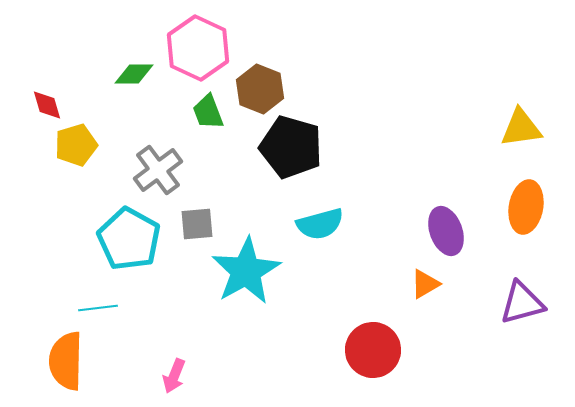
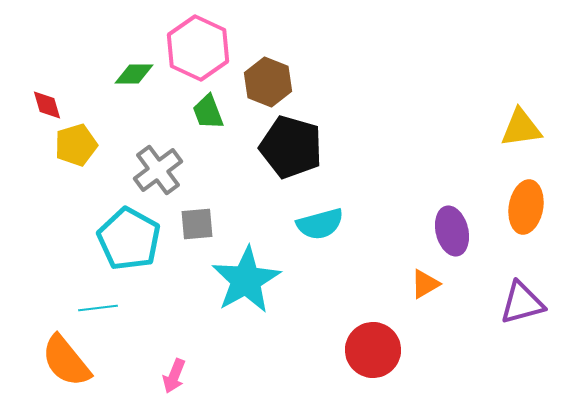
brown hexagon: moved 8 px right, 7 px up
purple ellipse: moved 6 px right; rotated 6 degrees clockwise
cyan star: moved 9 px down
orange semicircle: rotated 40 degrees counterclockwise
